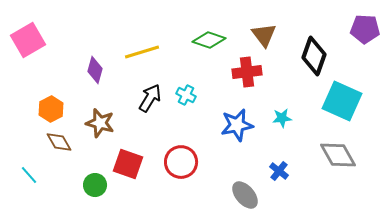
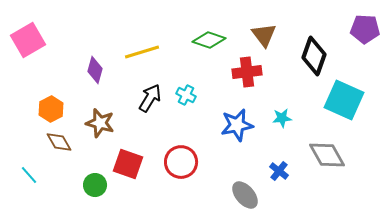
cyan square: moved 2 px right, 1 px up
gray diamond: moved 11 px left
